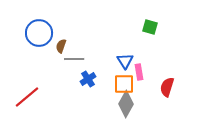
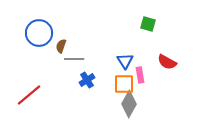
green square: moved 2 px left, 3 px up
pink rectangle: moved 1 px right, 3 px down
blue cross: moved 1 px left, 1 px down
red semicircle: moved 25 px up; rotated 78 degrees counterclockwise
red line: moved 2 px right, 2 px up
gray diamond: moved 3 px right
